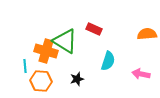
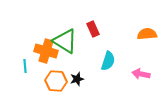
red rectangle: moved 1 px left; rotated 42 degrees clockwise
orange hexagon: moved 15 px right
